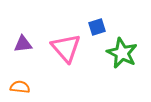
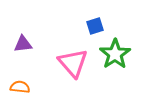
blue square: moved 2 px left, 1 px up
pink triangle: moved 7 px right, 15 px down
green star: moved 7 px left, 1 px down; rotated 12 degrees clockwise
